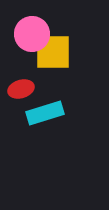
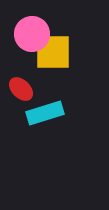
red ellipse: rotated 60 degrees clockwise
